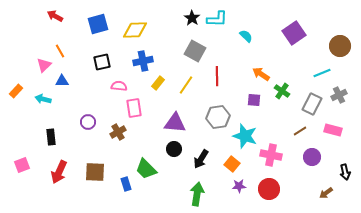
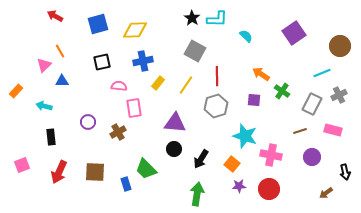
cyan arrow at (43, 99): moved 1 px right, 7 px down
gray hexagon at (218, 117): moved 2 px left, 11 px up; rotated 10 degrees counterclockwise
brown line at (300, 131): rotated 16 degrees clockwise
